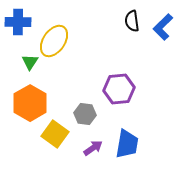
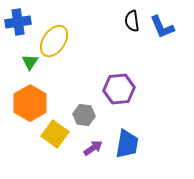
blue cross: rotated 10 degrees counterclockwise
blue L-shape: moved 1 px left; rotated 68 degrees counterclockwise
gray hexagon: moved 1 px left, 1 px down
